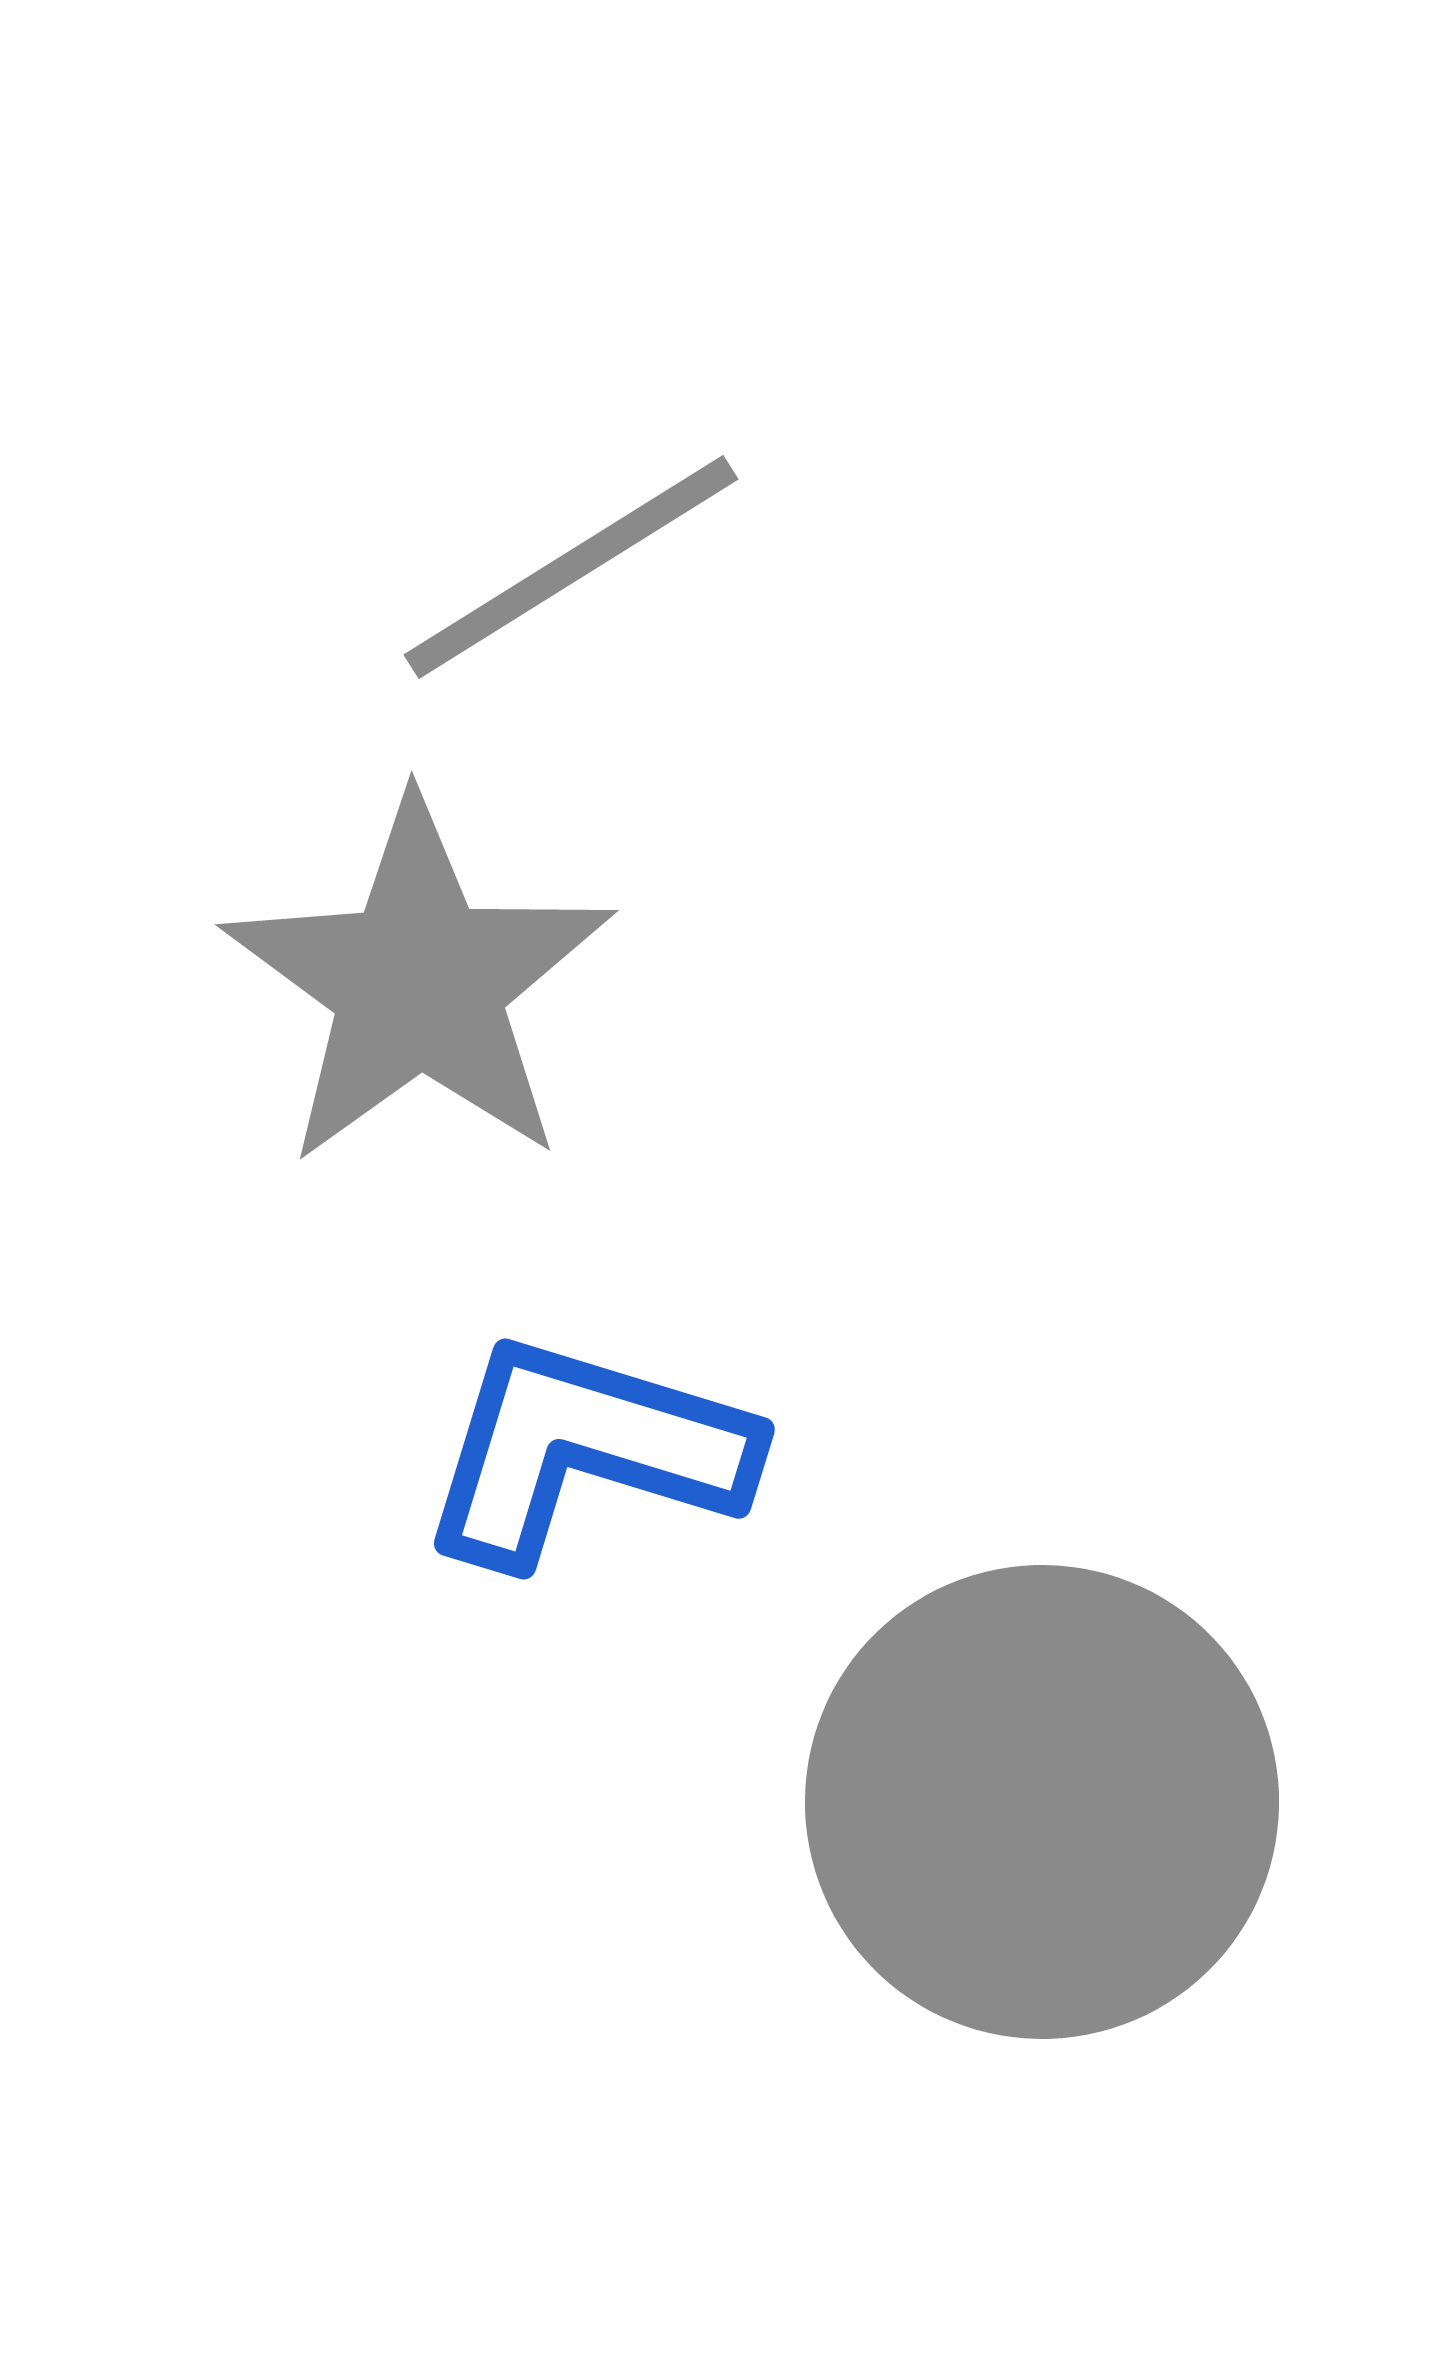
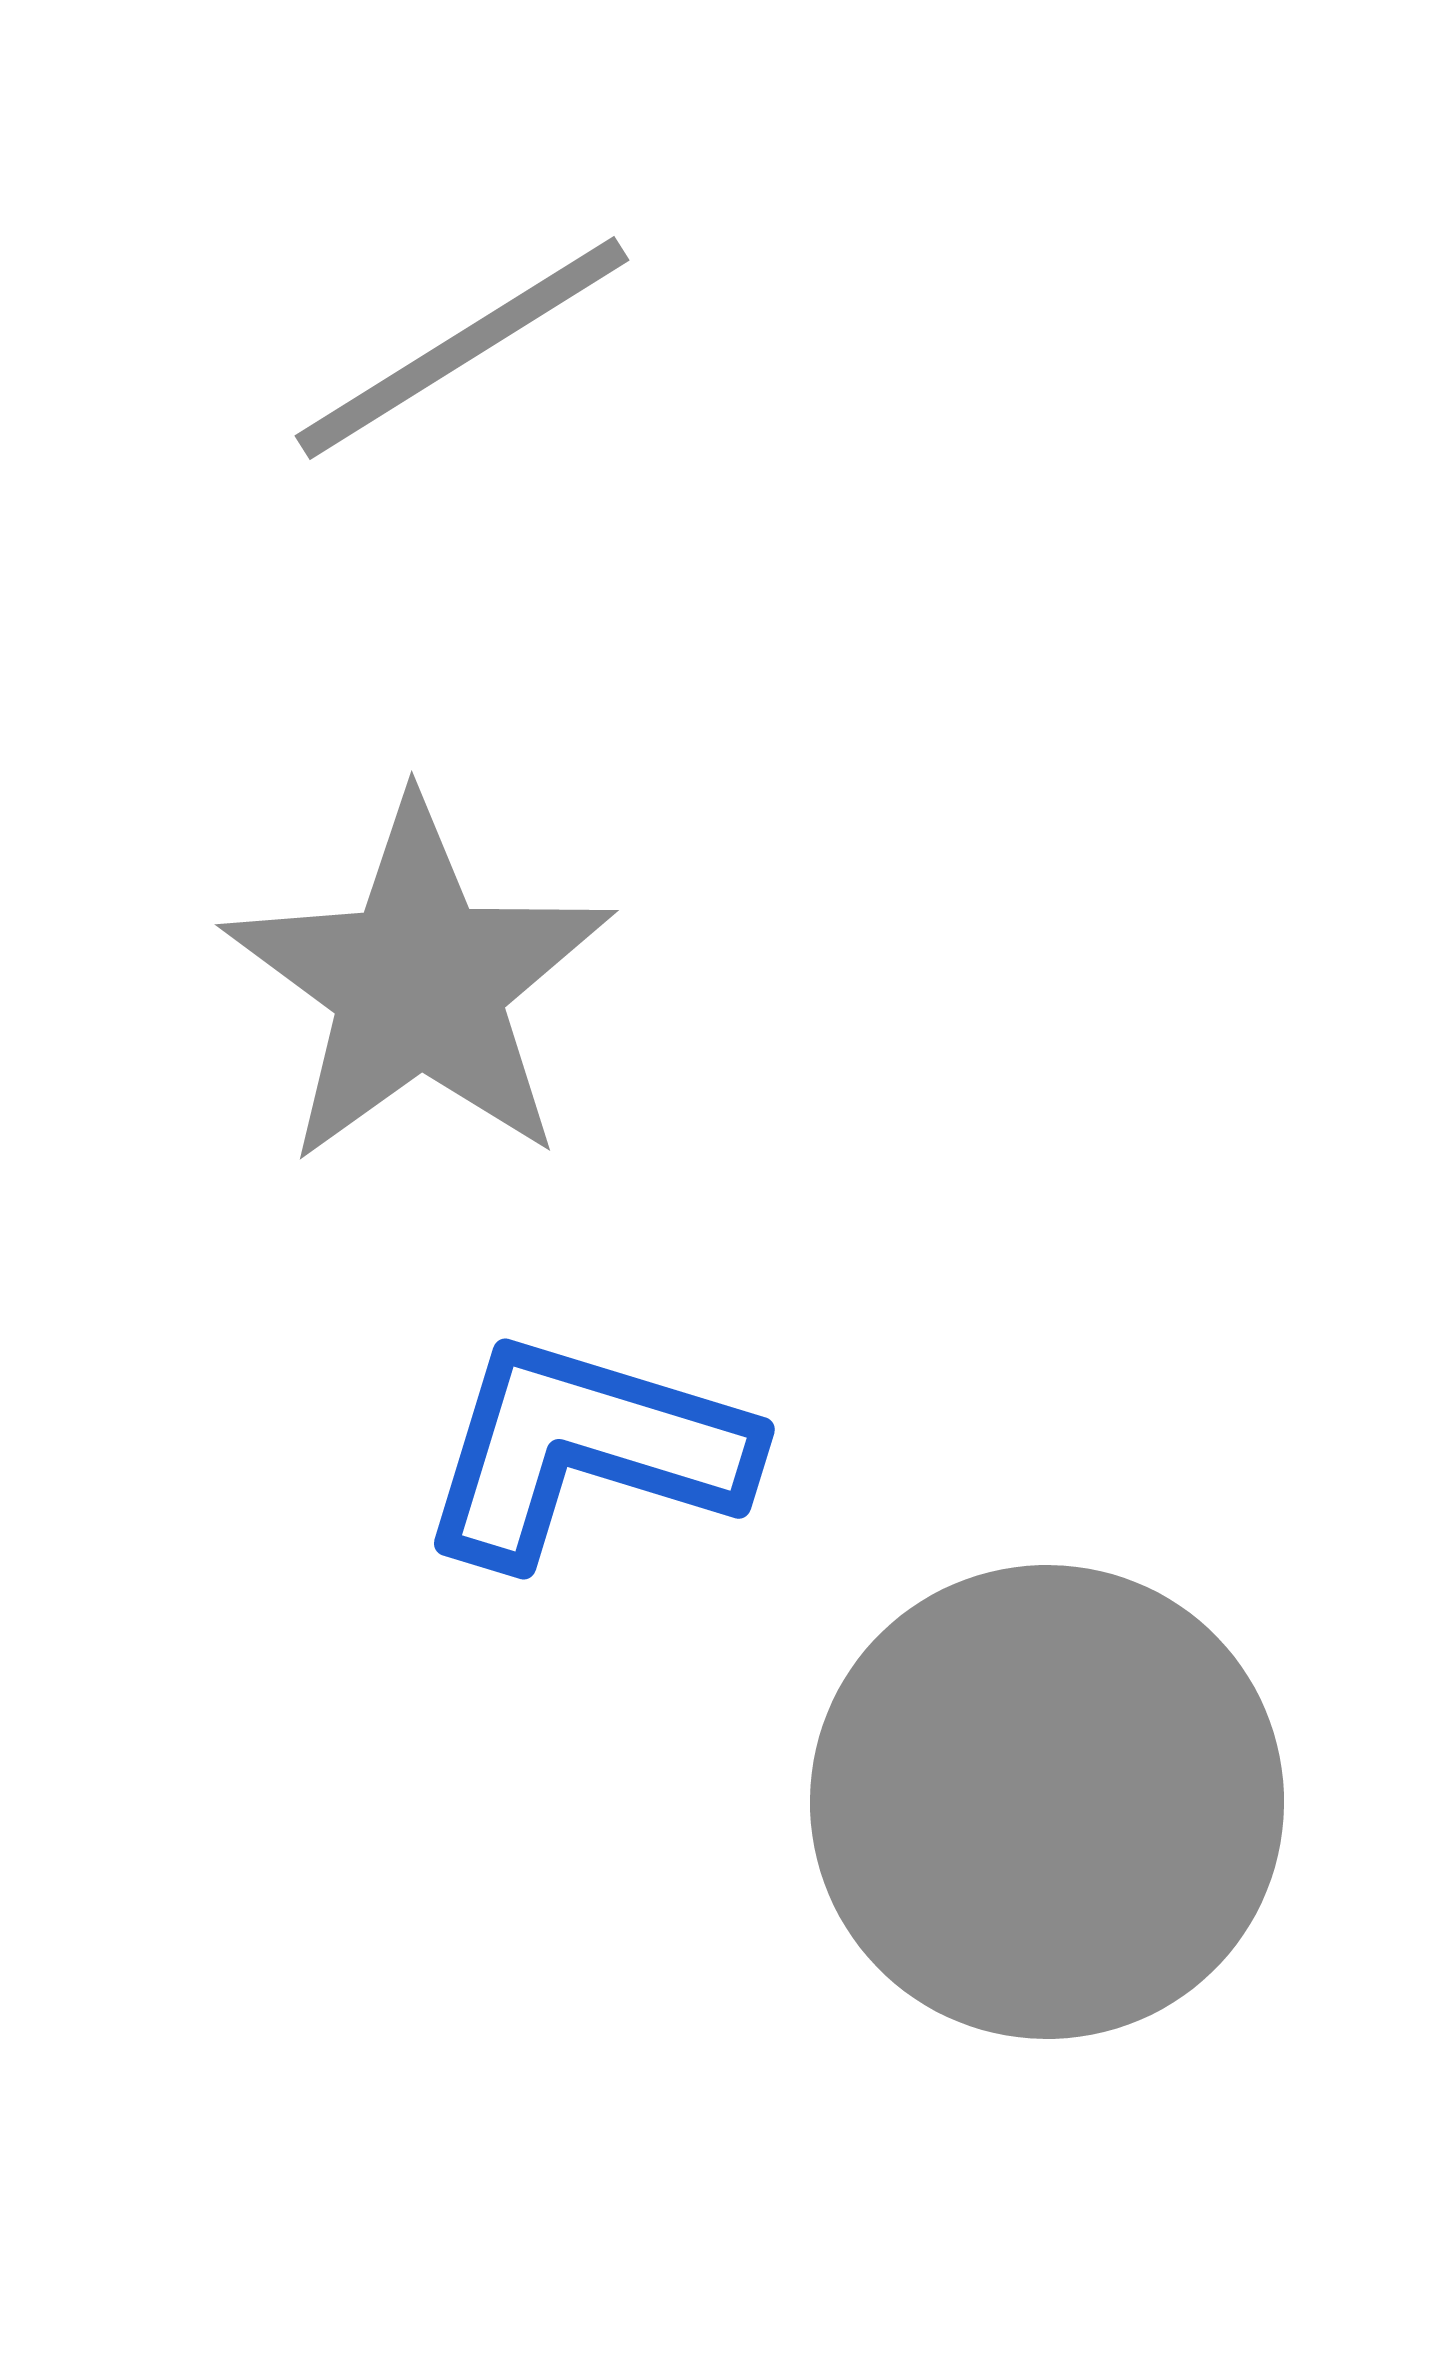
gray line: moved 109 px left, 219 px up
gray circle: moved 5 px right
